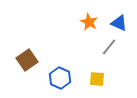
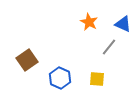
blue triangle: moved 4 px right, 1 px down
